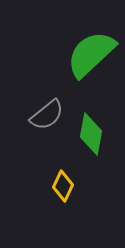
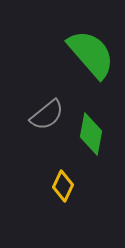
green semicircle: rotated 92 degrees clockwise
